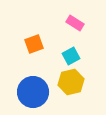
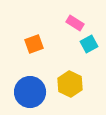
cyan square: moved 18 px right, 12 px up
yellow hexagon: moved 1 px left, 2 px down; rotated 20 degrees counterclockwise
blue circle: moved 3 px left
